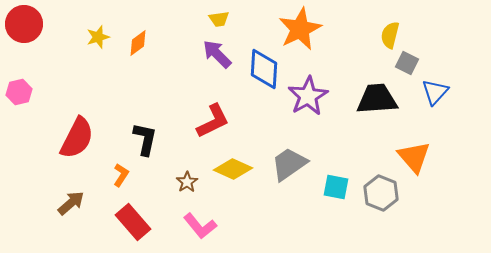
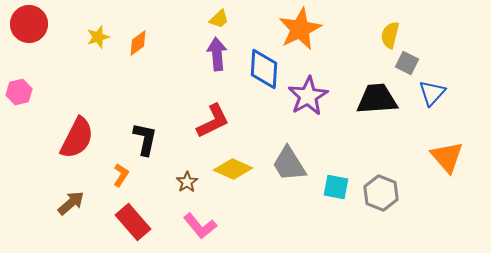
yellow trapezoid: rotated 35 degrees counterclockwise
red circle: moved 5 px right
purple arrow: rotated 40 degrees clockwise
blue triangle: moved 3 px left, 1 px down
orange triangle: moved 33 px right
gray trapezoid: rotated 87 degrees counterclockwise
